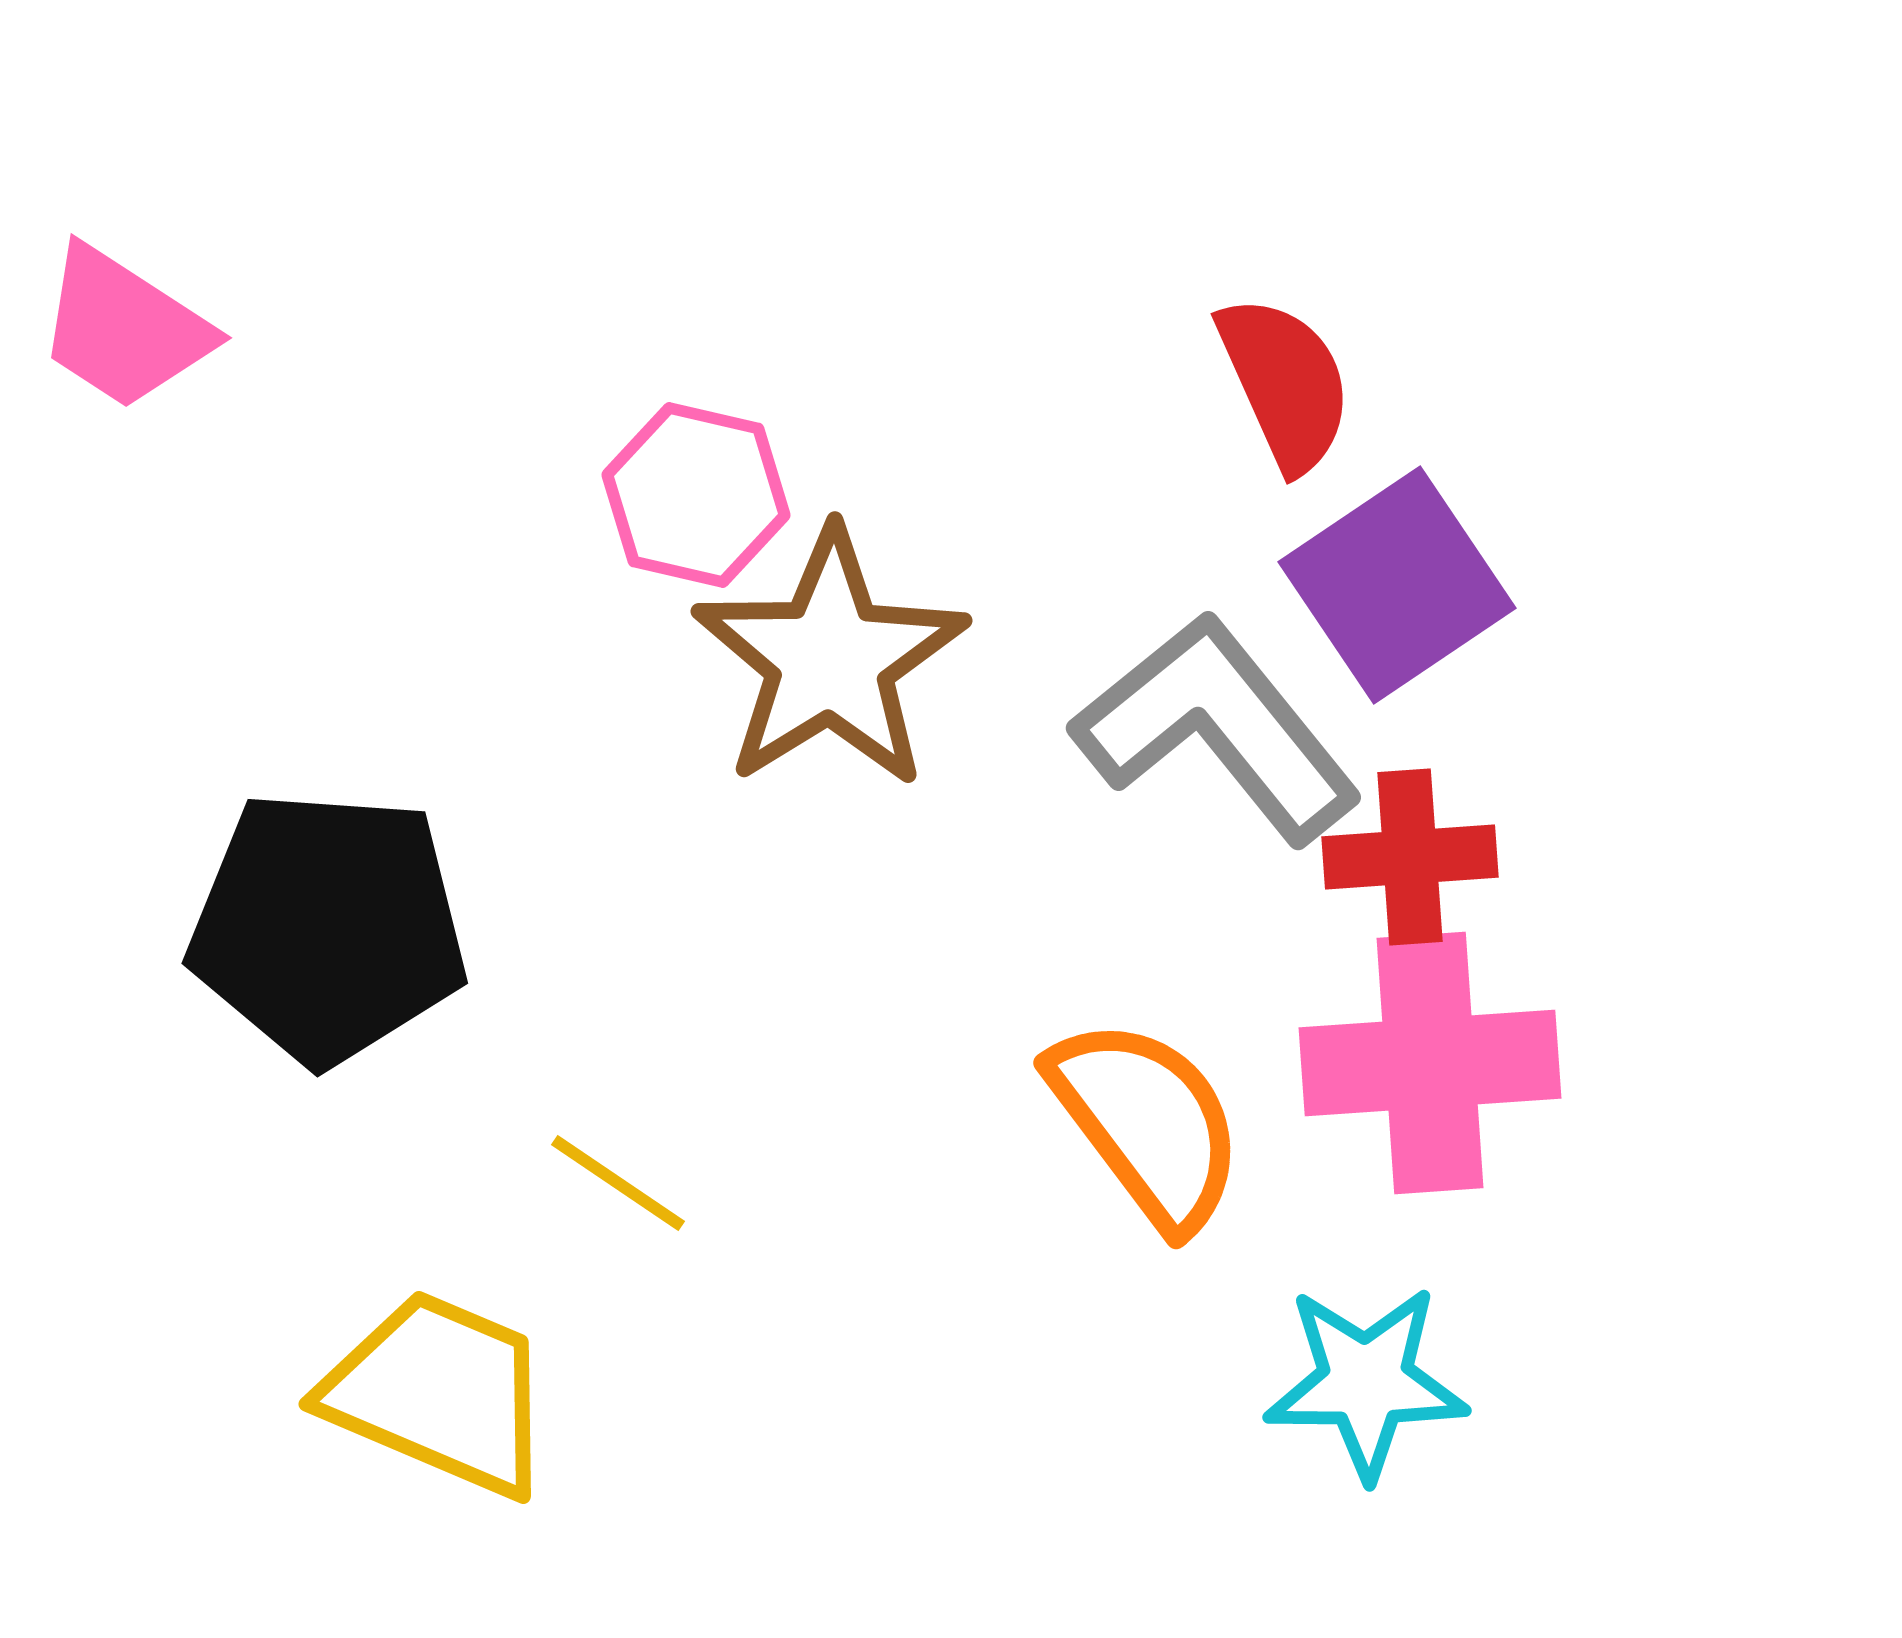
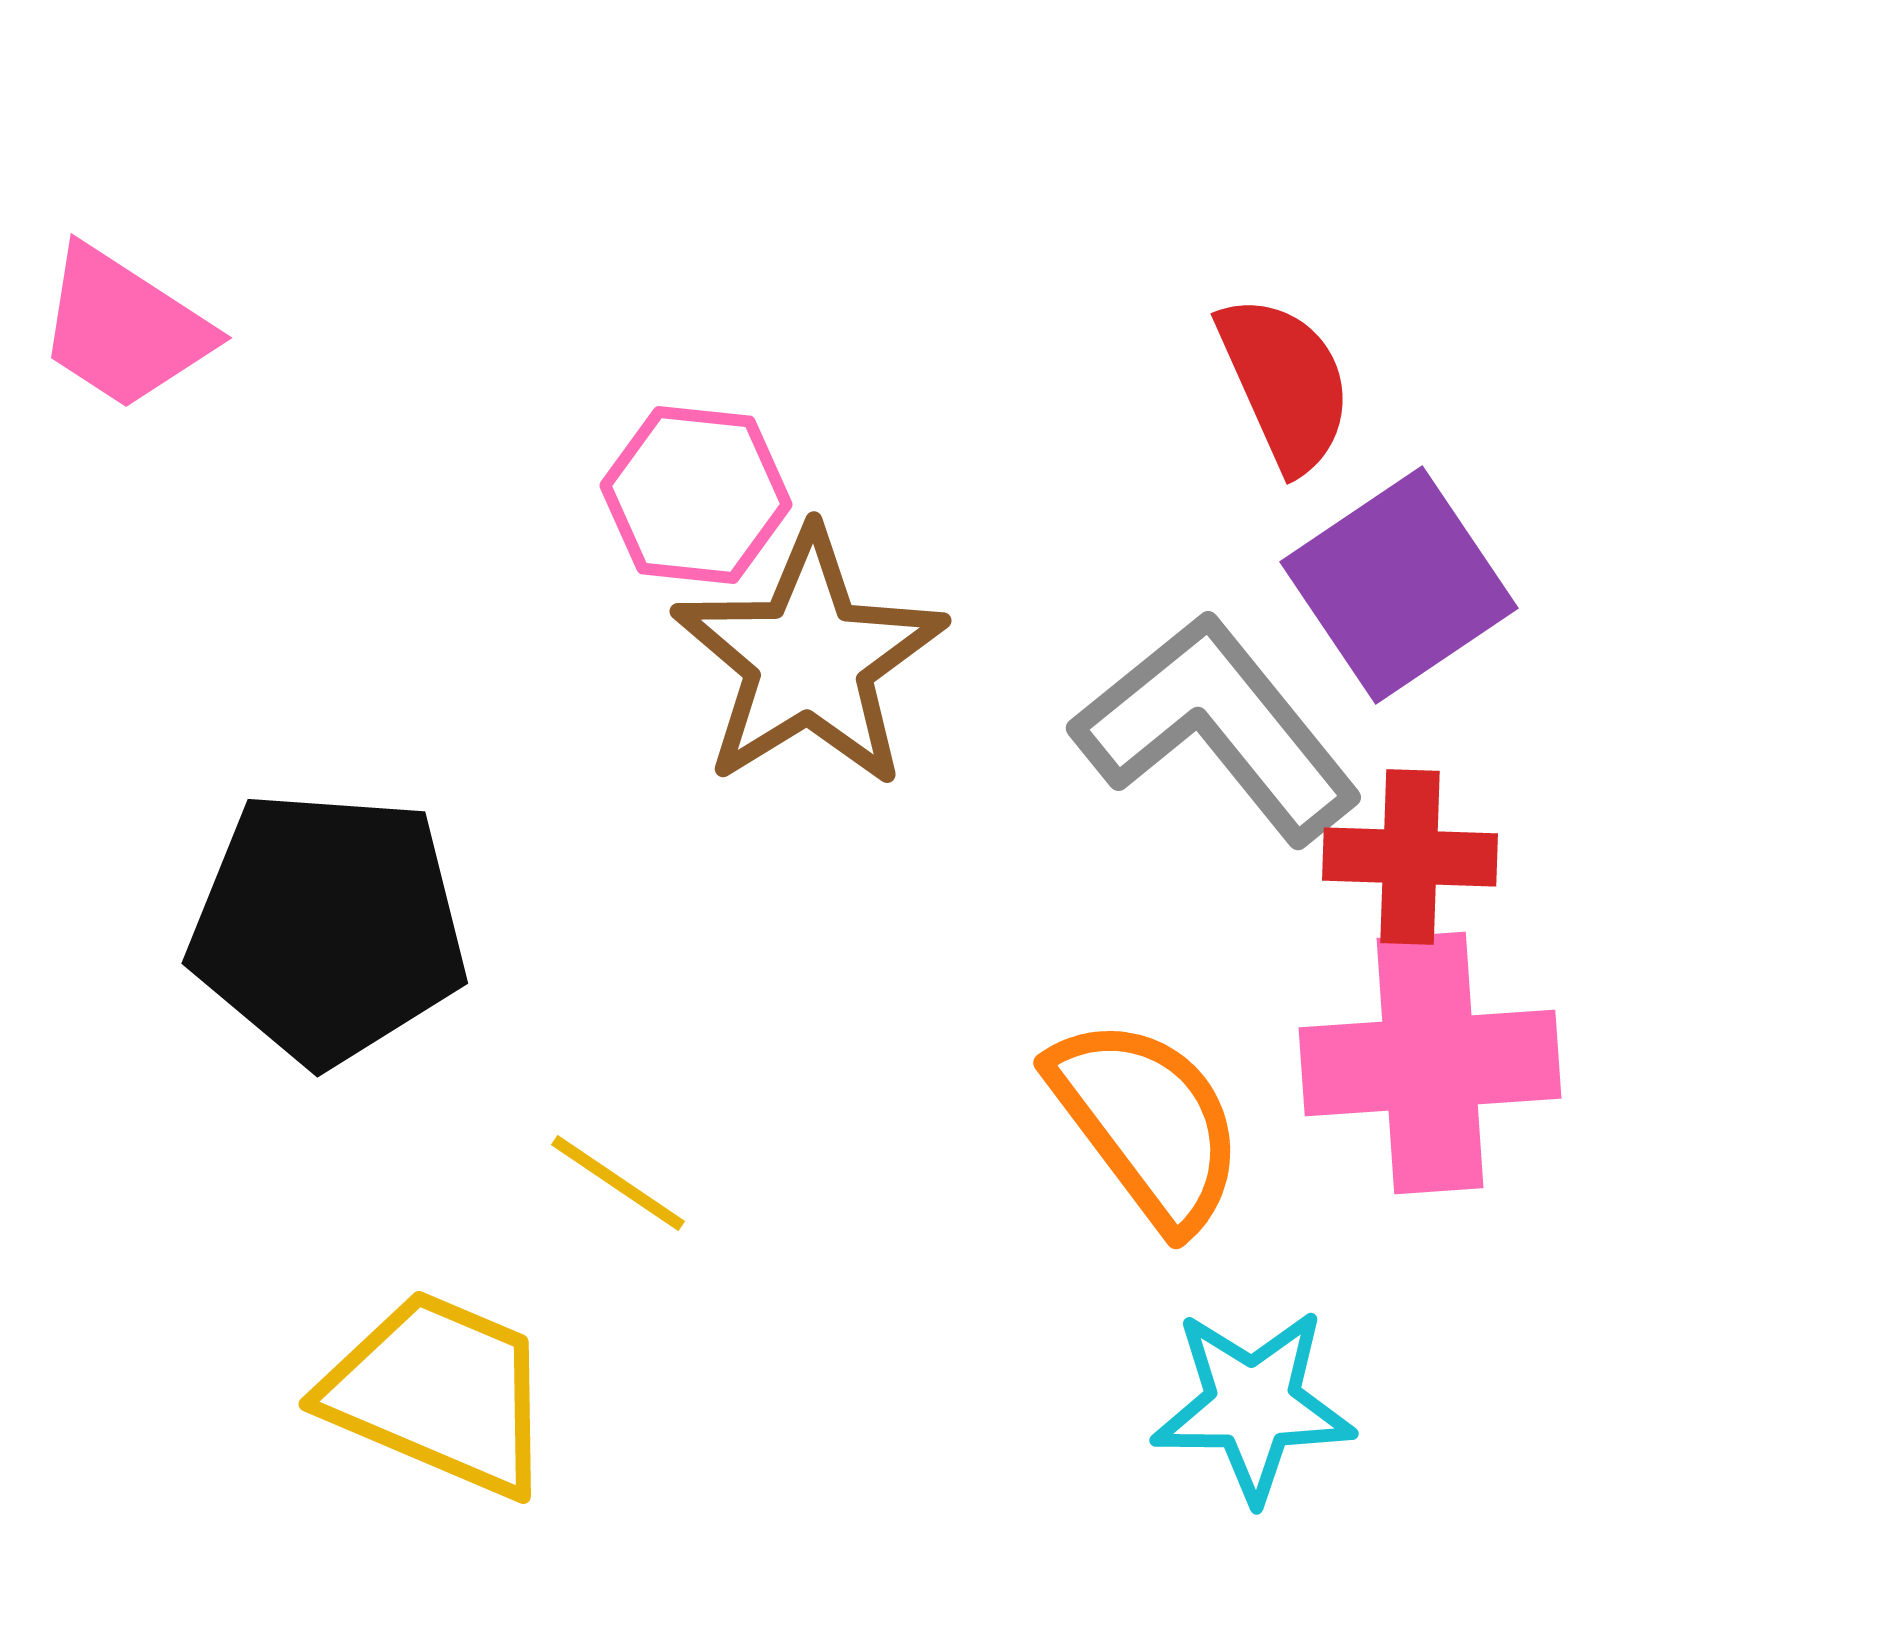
pink hexagon: rotated 7 degrees counterclockwise
purple square: moved 2 px right
brown star: moved 21 px left
red cross: rotated 6 degrees clockwise
cyan star: moved 113 px left, 23 px down
